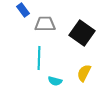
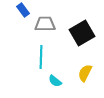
black square: rotated 25 degrees clockwise
cyan line: moved 2 px right, 1 px up
yellow semicircle: moved 1 px right
cyan semicircle: rotated 24 degrees clockwise
